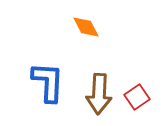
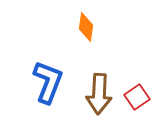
orange diamond: rotated 36 degrees clockwise
blue L-shape: rotated 18 degrees clockwise
